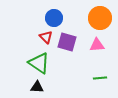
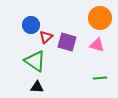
blue circle: moved 23 px left, 7 px down
red triangle: rotated 32 degrees clockwise
pink triangle: rotated 21 degrees clockwise
green triangle: moved 4 px left, 2 px up
